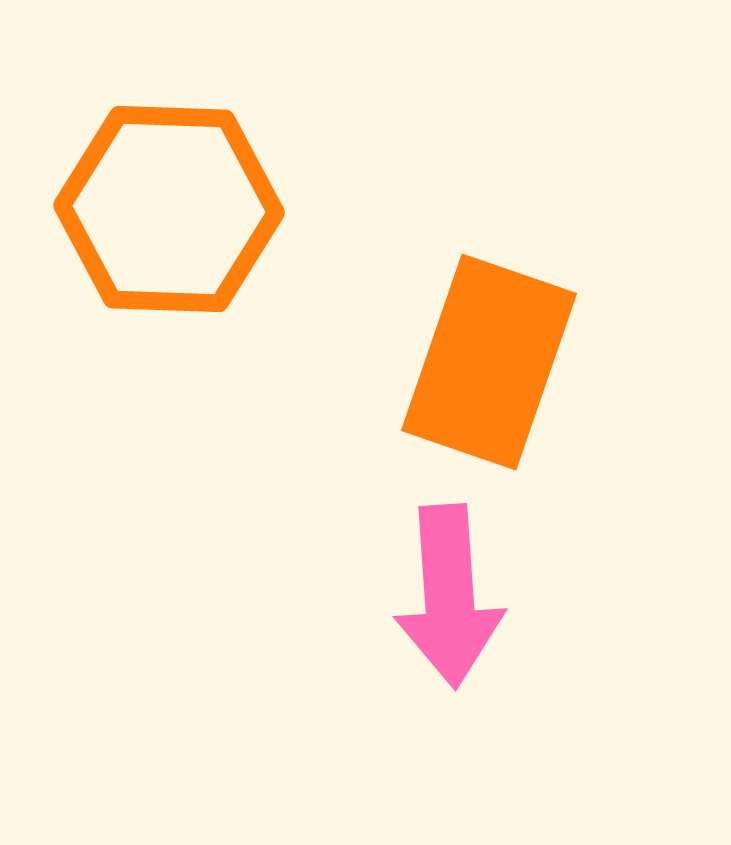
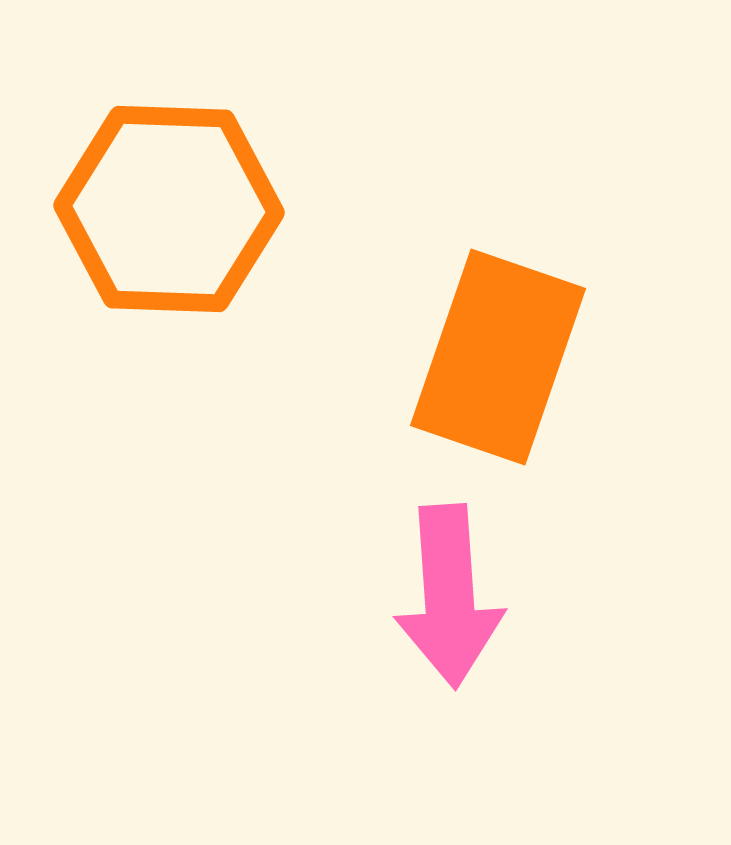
orange rectangle: moved 9 px right, 5 px up
